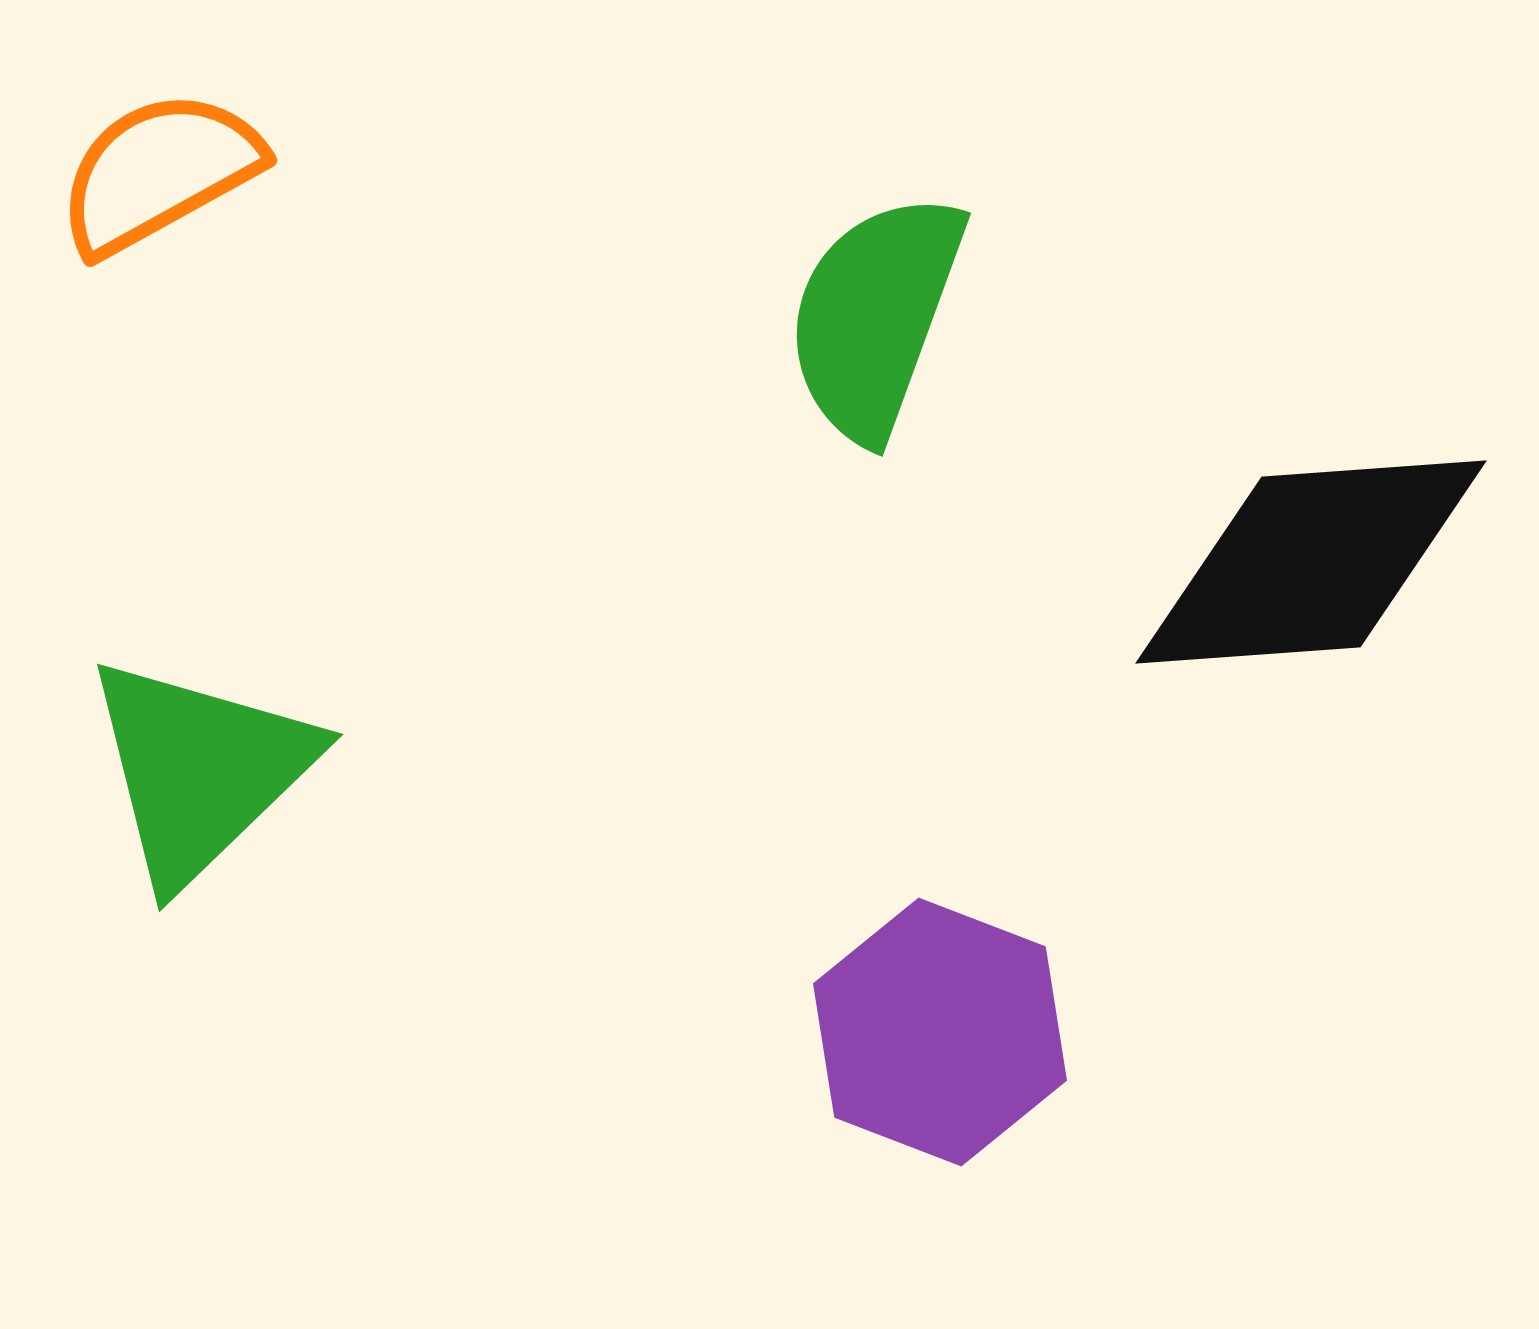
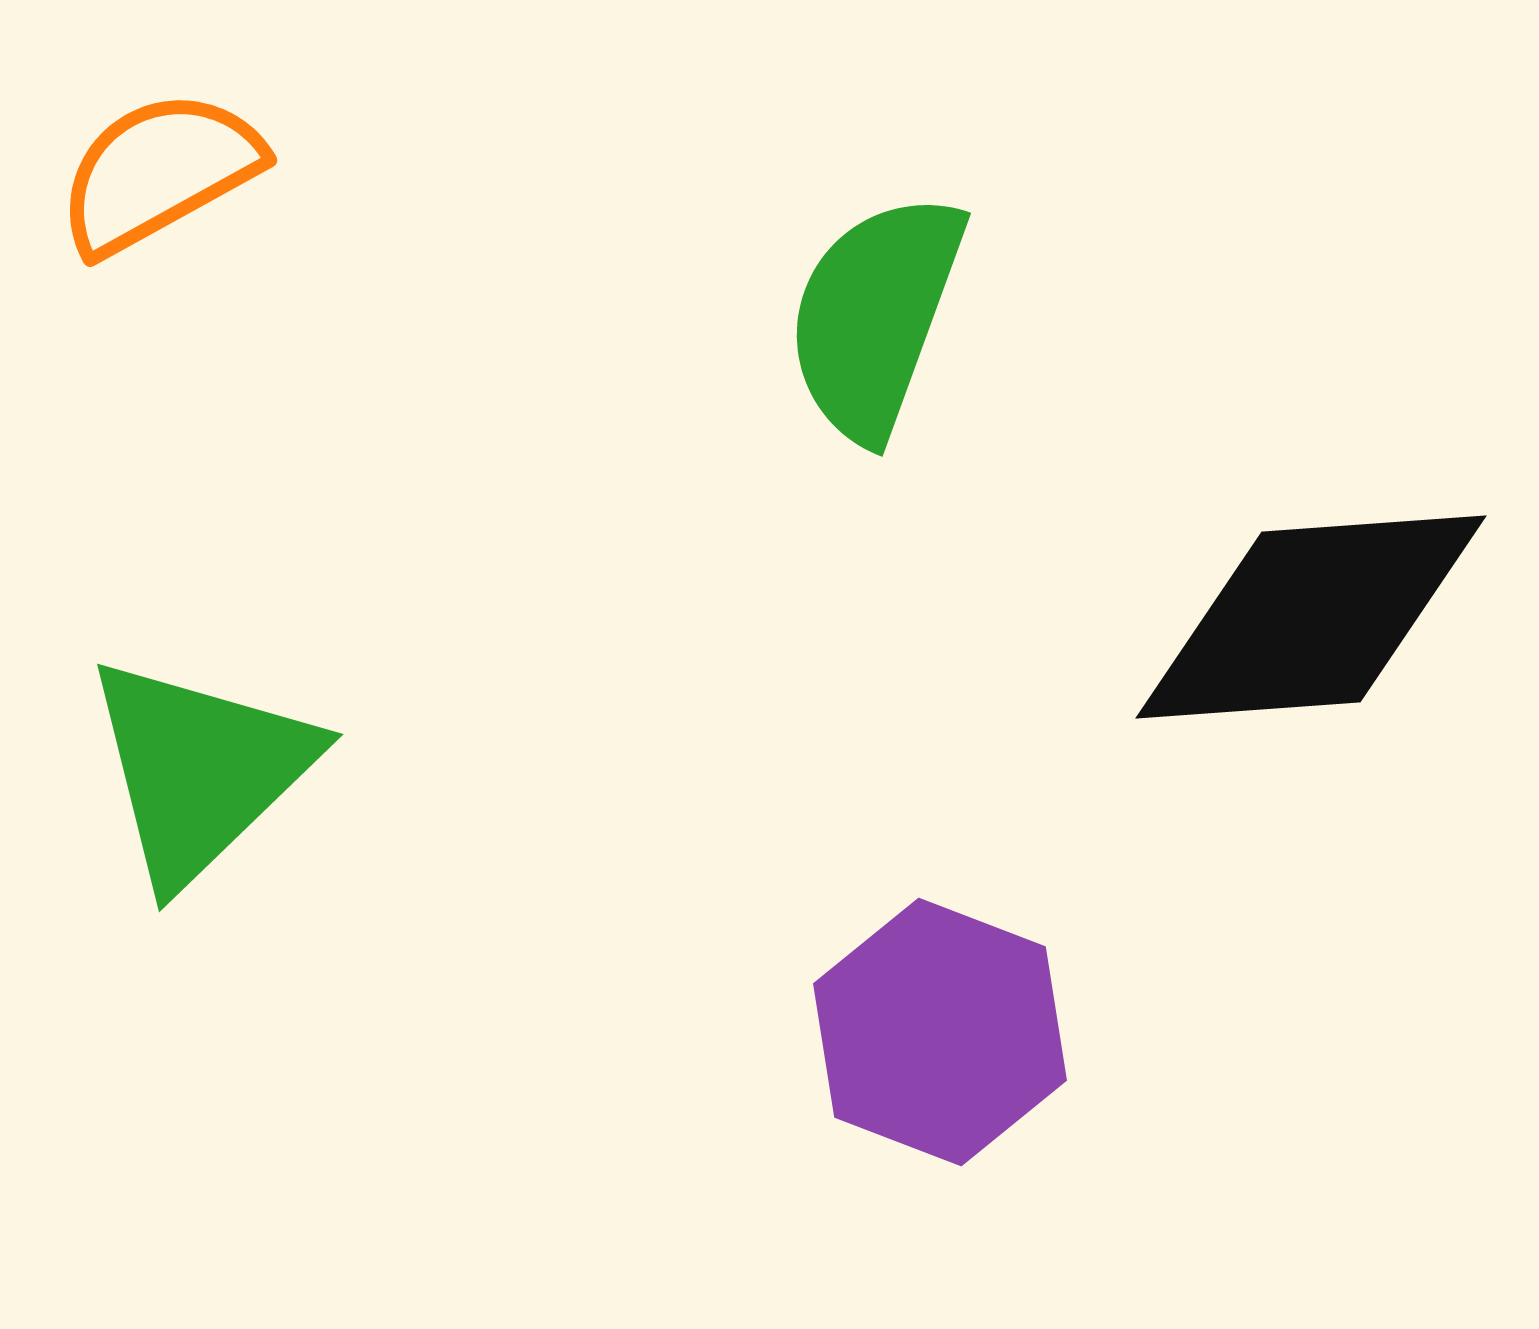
black diamond: moved 55 px down
